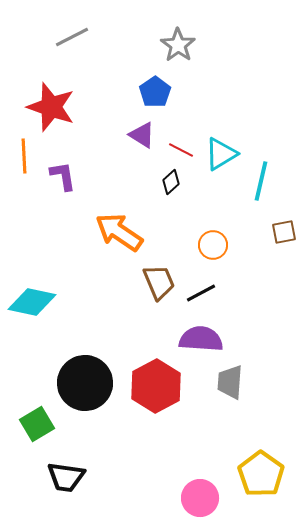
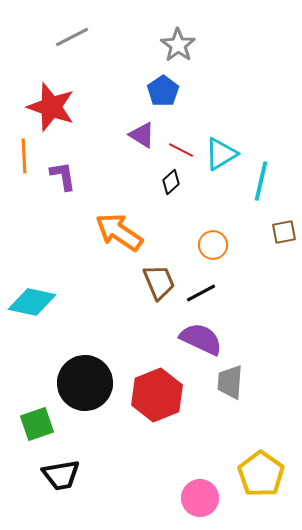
blue pentagon: moved 8 px right, 1 px up
purple semicircle: rotated 21 degrees clockwise
red hexagon: moved 1 px right, 9 px down; rotated 6 degrees clockwise
green square: rotated 12 degrees clockwise
black trapezoid: moved 5 px left, 2 px up; rotated 18 degrees counterclockwise
